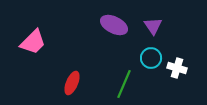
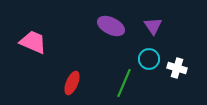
purple ellipse: moved 3 px left, 1 px down
pink trapezoid: rotated 112 degrees counterclockwise
cyan circle: moved 2 px left, 1 px down
green line: moved 1 px up
